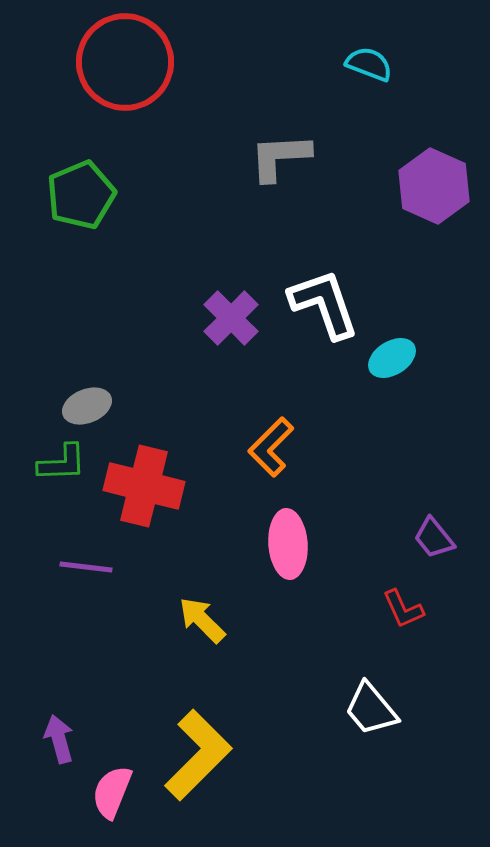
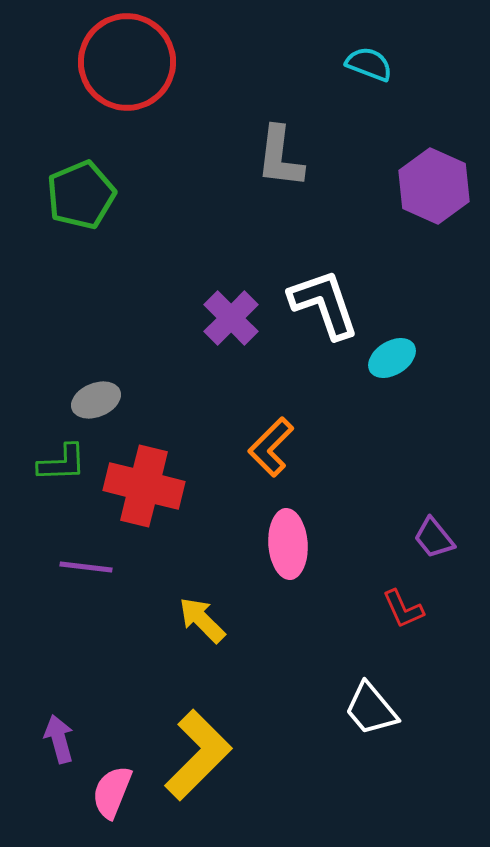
red circle: moved 2 px right
gray L-shape: rotated 80 degrees counterclockwise
gray ellipse: moved 9 px right, 6 px up
